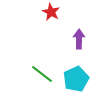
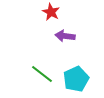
purple arrow: moved 14 px left, 3 px up; rotated 84 degrees counterclockwise
